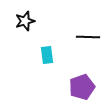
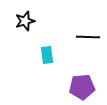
purple pentagon: rotated 15 degrees clockwise
